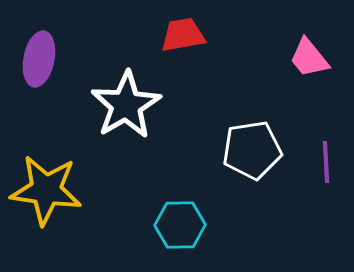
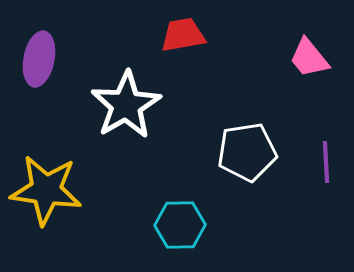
white pentagon: moved 5 px left, 2 px down
